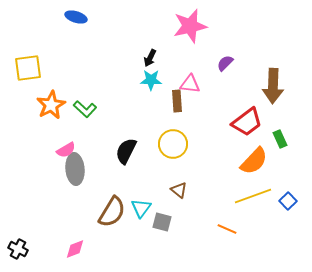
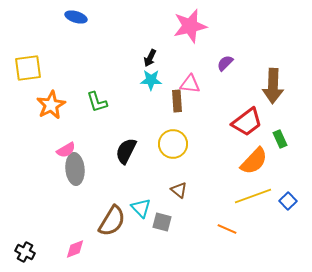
green L-shape: moved 12 px right, 7 px up; rotated 30 degrees clockwise
cyan triangle: rotated 20 degrees counterclockwise
brown semicircle: moved 9 px down
black cross: moved 7 px right, 3 px down
